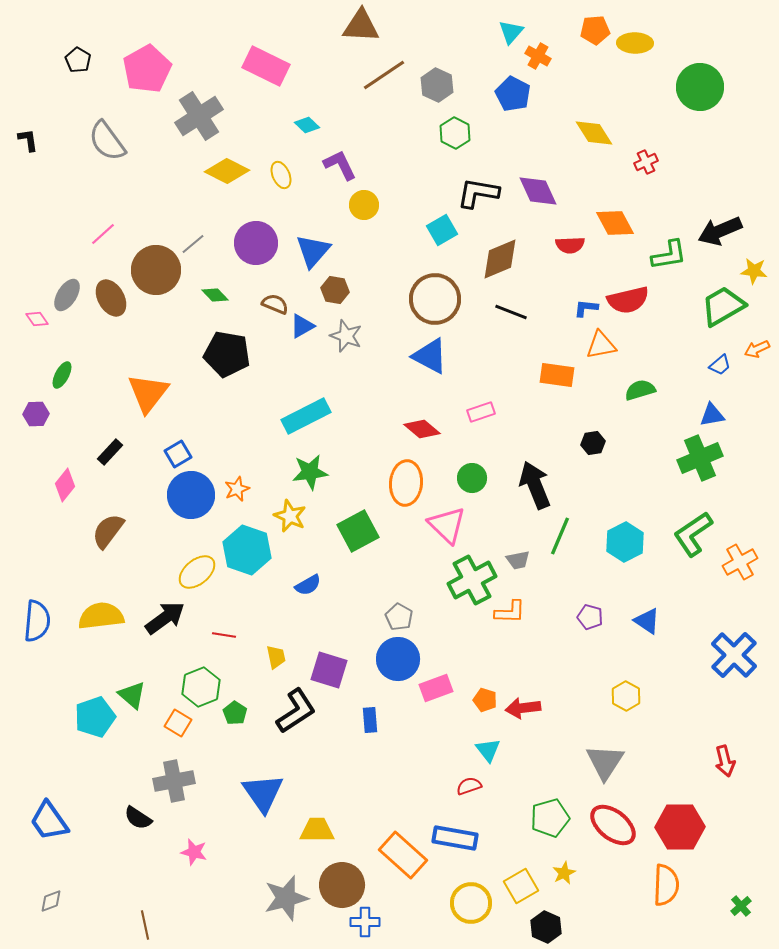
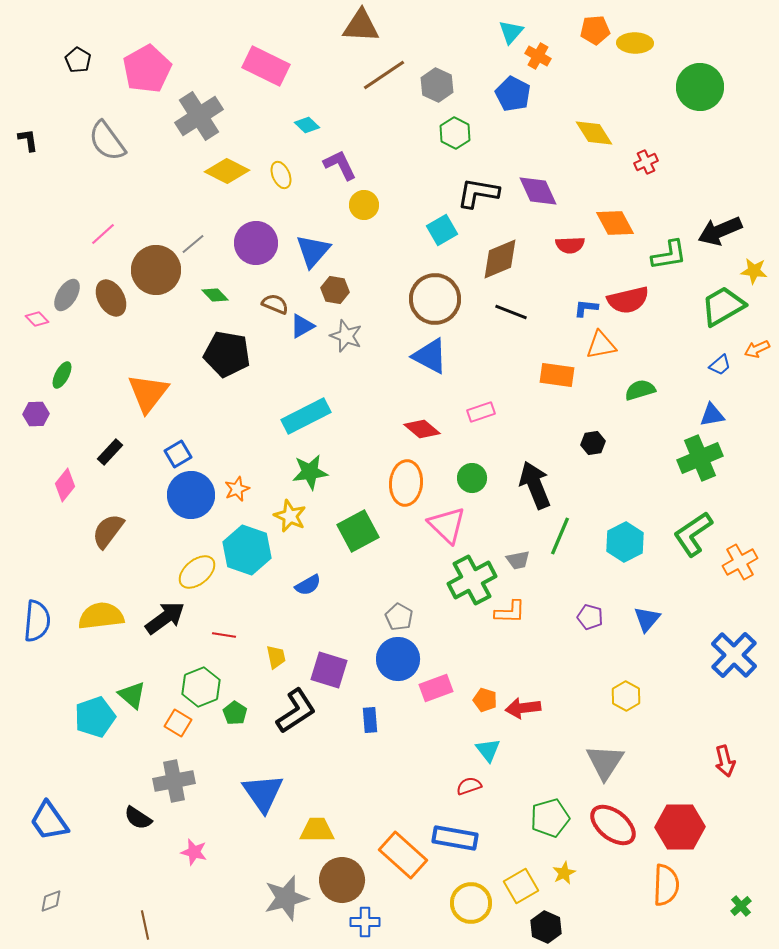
pink diamond at (37, 319): rotated 10 degrees counterclockwise
blue triangle at (647, 621): moved 2 px up; rotated 36 degrees clockwise
brown circle at (342, 885): moved 5 px up
